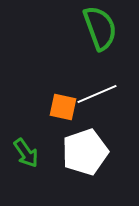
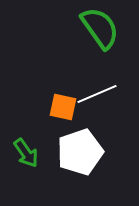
green semicircle: rotated 15 degrees counterclockwise
white pentagon: moved 5 px left
